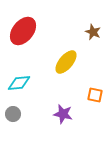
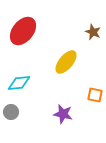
gray circle: moved 2 px left, 2 px up
